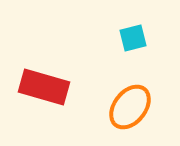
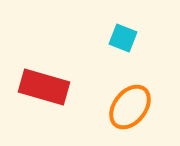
cyan square: moved 10 px left; rotated 36 degrees clockwise
